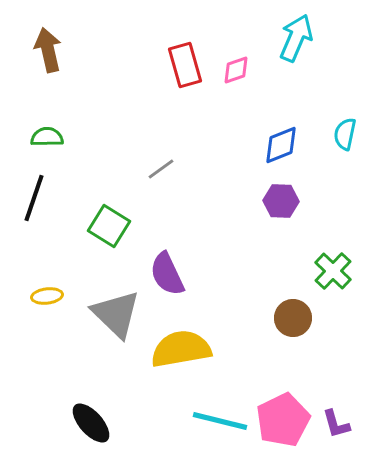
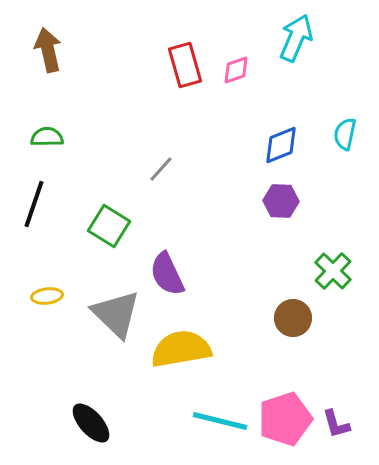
gray line: rotated 12 degrees counterclockwise
black line: moved 6 px down
pink pentagon: moved 2 px right, 1 px up; rotated 8 degrees clockwise
